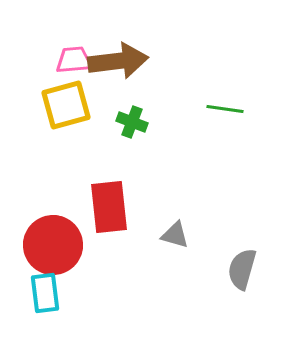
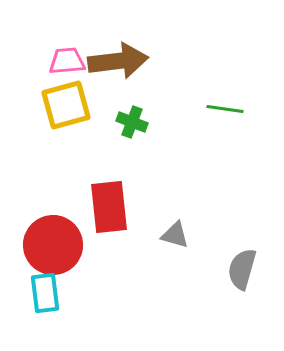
pink trapezoid: moved 7 px left, 1 px down
